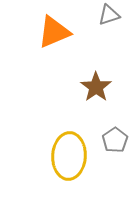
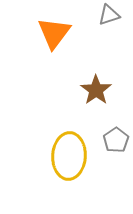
orange triangle: moved 1 px down; rotated 30 degrees counterclockwise
brown star: moved 3 px down
gray pentagon: moved 1 px right
